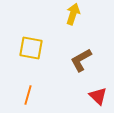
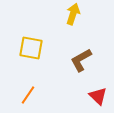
orange line: rotated 18 degrees clockwise
